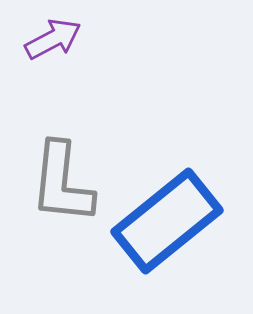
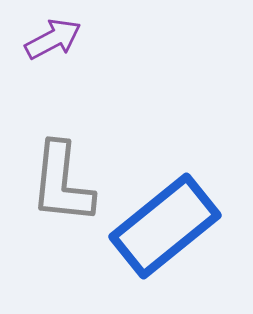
blue rectangle: moved 2 px left, 5 px down
